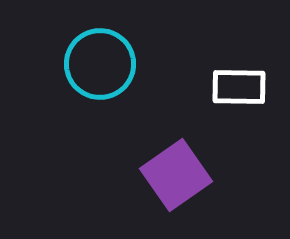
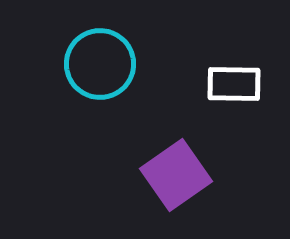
white rectangle: moved 5 px left, 3 px up
